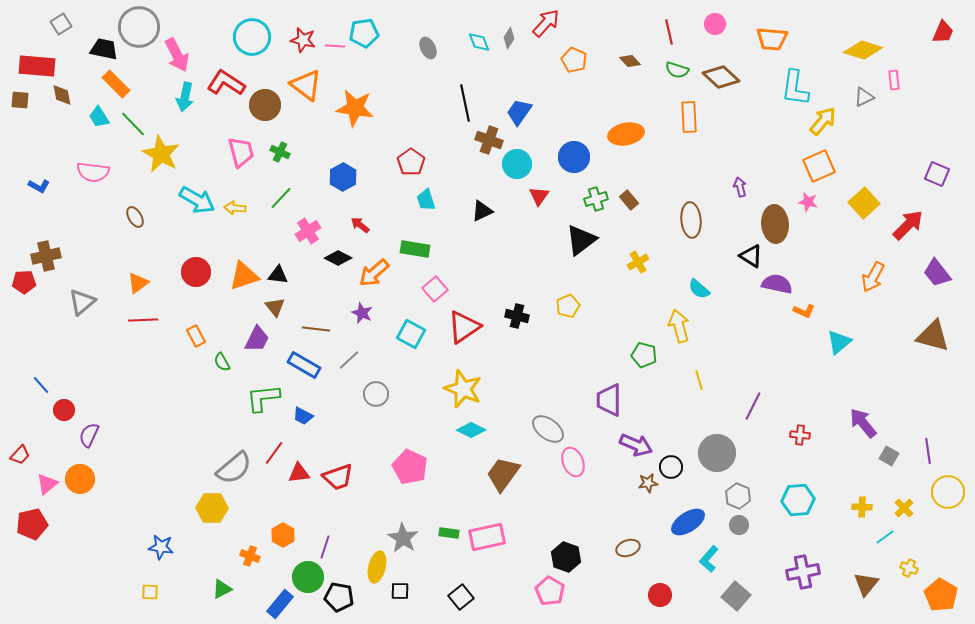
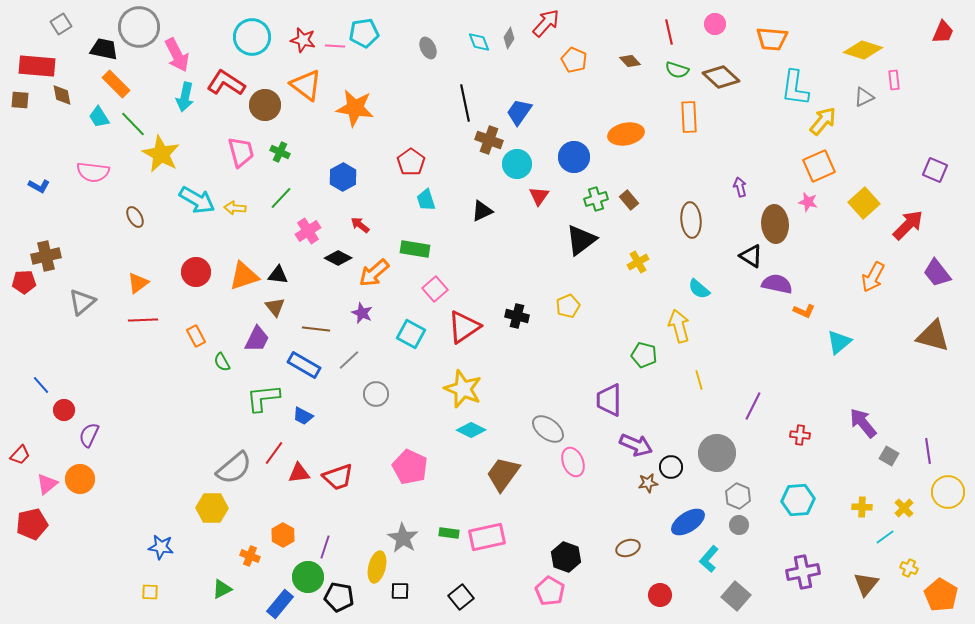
purple square at (937, 174): moved 2 px left, 4 px up
